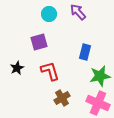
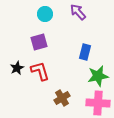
cyan circle: moved 4 px left
red L-shape: moved 10 px left
green star: moved 2 px left
pink cross: rotated 20 degrees counterclockwise
